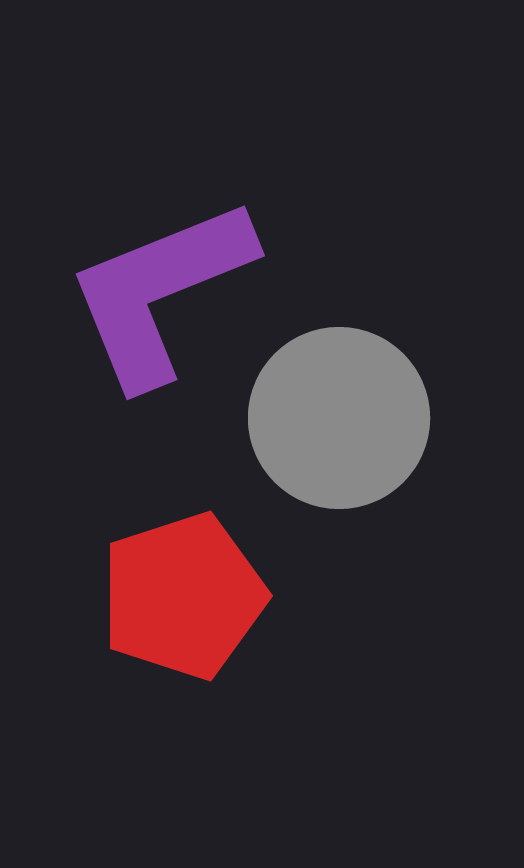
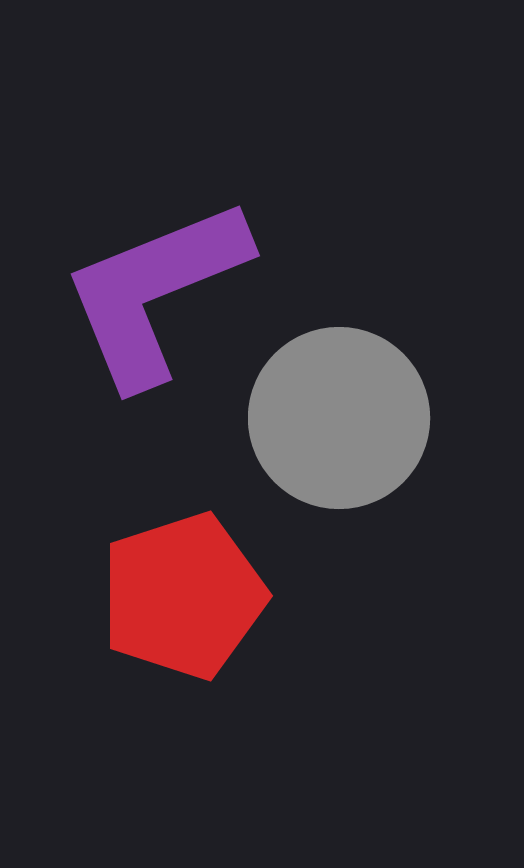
purple L-shape: moved 5 px left
